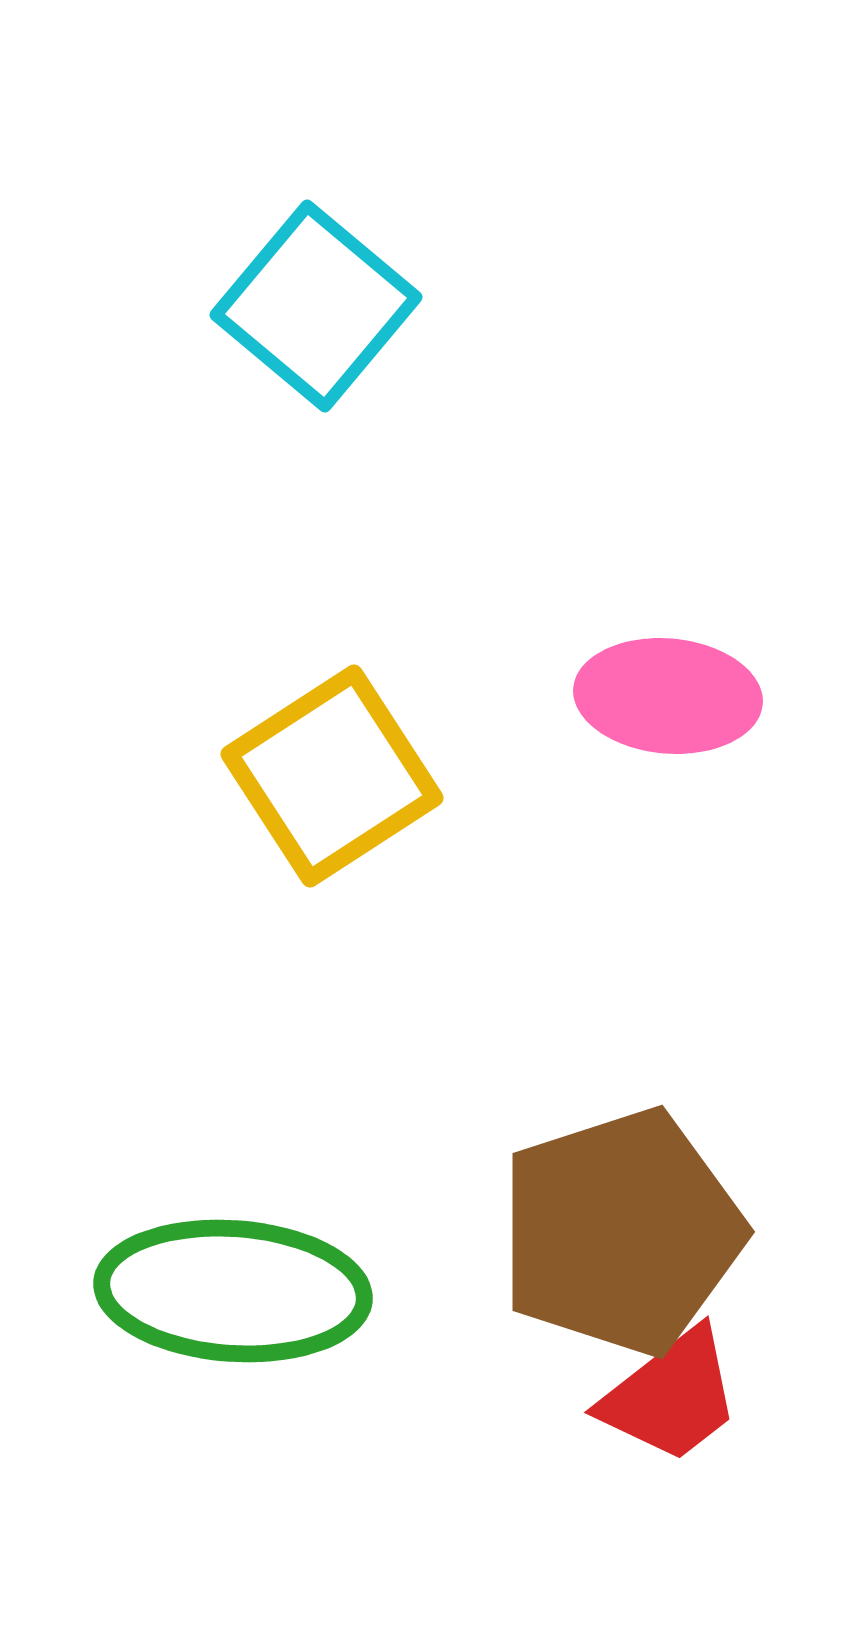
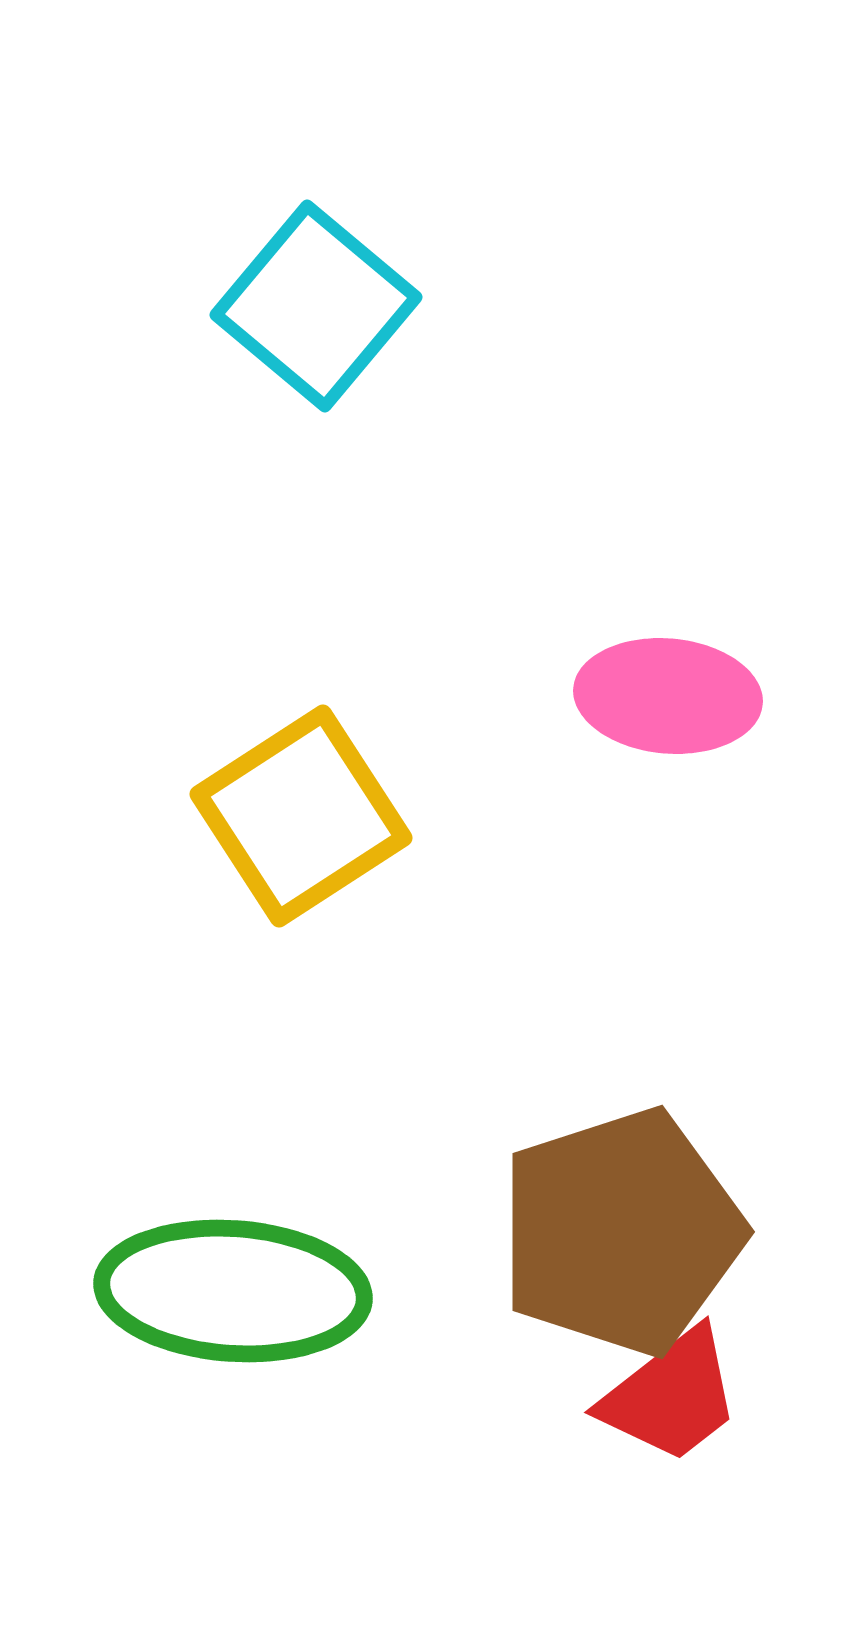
yellow square: moved 31 px left, 40 px down
